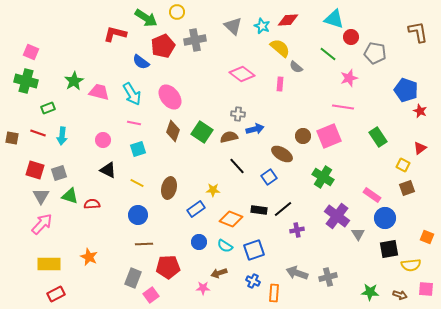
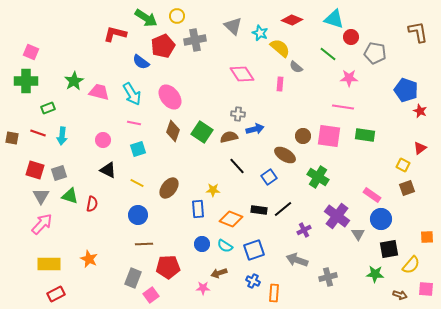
yellow circle at (177, 12): moved 4 px down
red diamond at (288, 20): moved 4 px right; rotated 25 degrees clockwise
cyan star at (262, 26): moved 2 px left, 7 px down
pink diamond at (242, 74): rotated 20 degrees clockwise
pink star at (349, 78): rotated 18 degrees clockwise
green cross at (26, 81): rotated 15 degrees counterclockwise
pink square at (329, 136): rotated 30 degrees clockwise
green rectangle at (378, 137): moved 13 px left, 2 px up; rotated 48 degrees counterclockwise
brown ellipse at (282, 154): moved 3 px right, 1 px down
green cross at (323, 177): moved 5 px left
brown ellipse at (169, 188): rotated 25 degrees clockwise
red semicircle at (92, 204): rotated 105 degrees clockwise
blue rectangle at (196, 209): moved 2 px right; rotated 60 degrees counterclockwise
blue circle at (385, 218): moved 4 px left, 1 px down
purple cross at (297, 230): moved 7 px right; rotated 16 degrees counterclockwise
orange square at (427, 237): rotated 24 degrees counterclockwise
blue circle at (199, 242): moved 3 px right, 2 px down
orange star at (89, 257): moved 2 px down
yellow semicircle at (411, 265): rotated 42 degrees counterclockwise
gray arrow at (297, 273): moved 13 px up
green star at (370, 292): moved 5 px right, 18 px up
